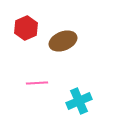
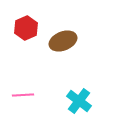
pink line: moved 14 px left, 12 px down
cyan cross: rotated 30 degrees counterclockwise
